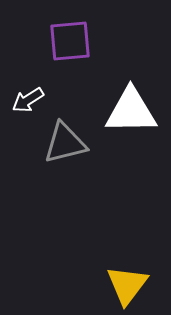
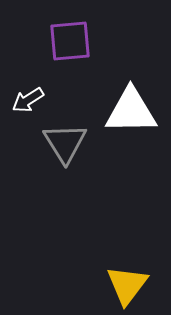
gray triangle: rotated 48 degrees counterclockwise
